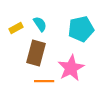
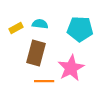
cyan semicircle: rotated 49 degrees counterclockwise
cyan pentagon: moved 1 px left; rotated 15 degrees clockwise
